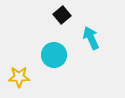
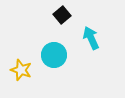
yellow star: moved 2 px right, 7 px up; rotated 20 degrees clockwise
